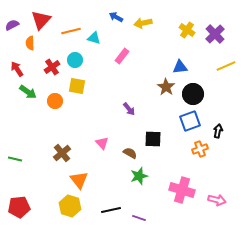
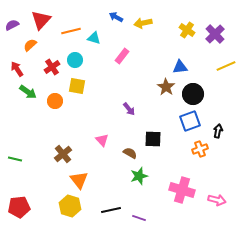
orange semicircle: moved 2 px down; rotated 48 degrees clockwise
pink triangle: moved 3 px up
brown cross: moved 1 px right, 1 px down
